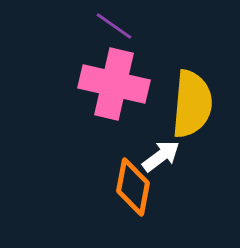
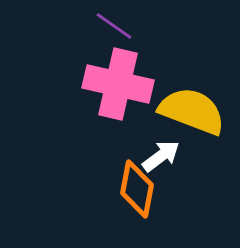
pink cross: moved 4 px right
yellow semicircle: moved 7 px down; rotated 74 degrees counterclockwise
orange diamond: moved 4 px right, 2 px down
